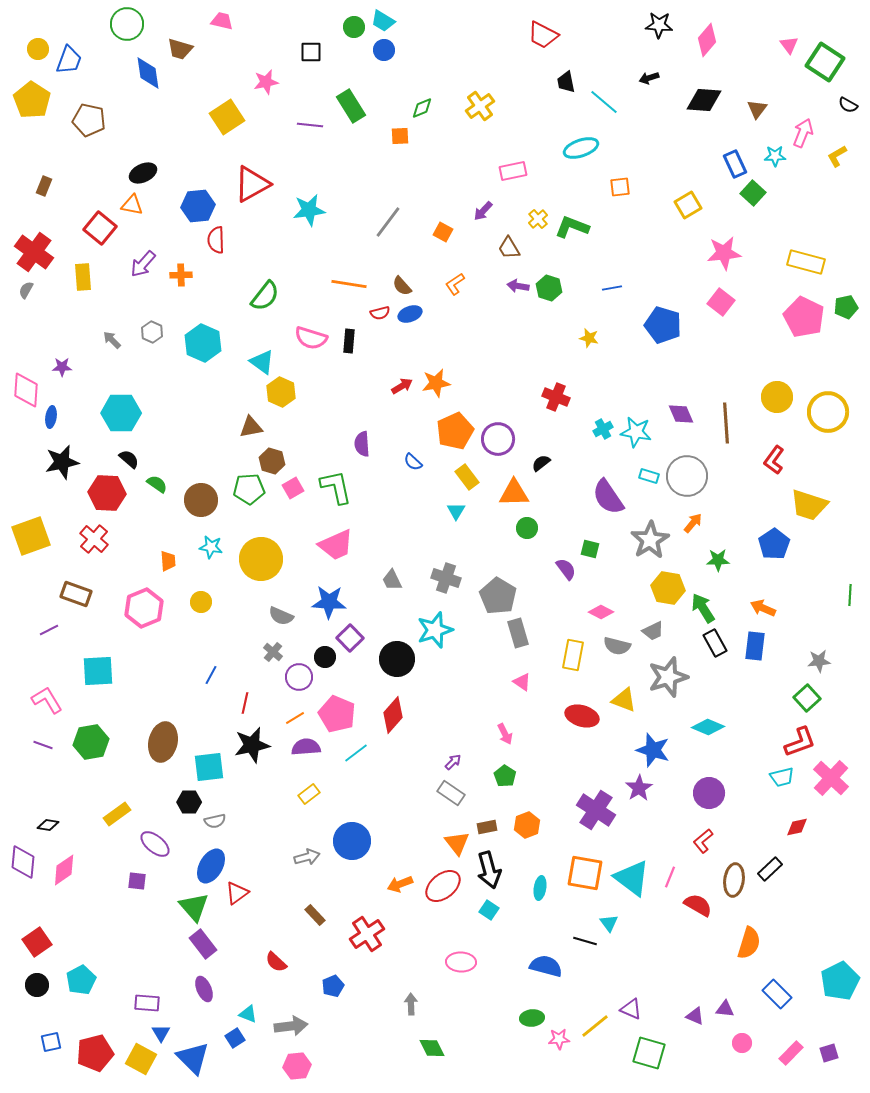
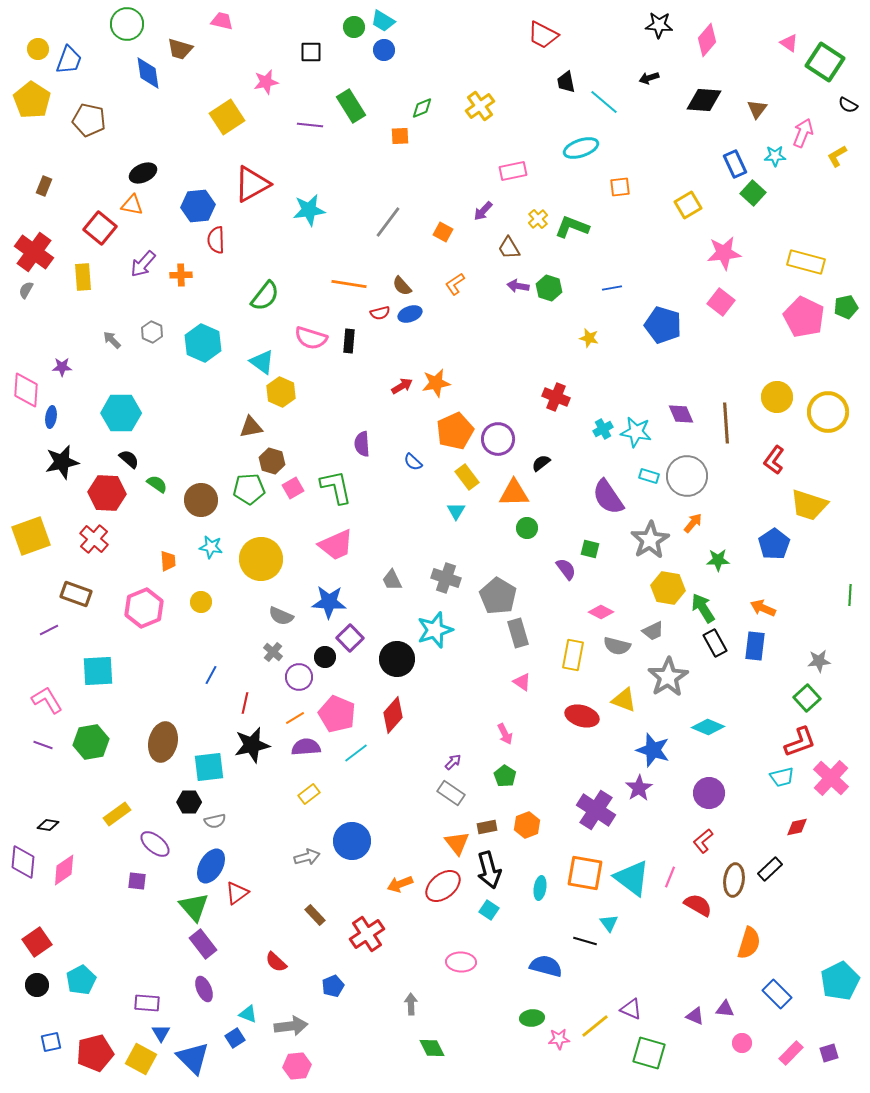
pink triangle at (789, 45): moved 2 px up; rotated 18 degrees counterclockwise
gray star at (668, 677): rotated 15 degrees counterclockwise
